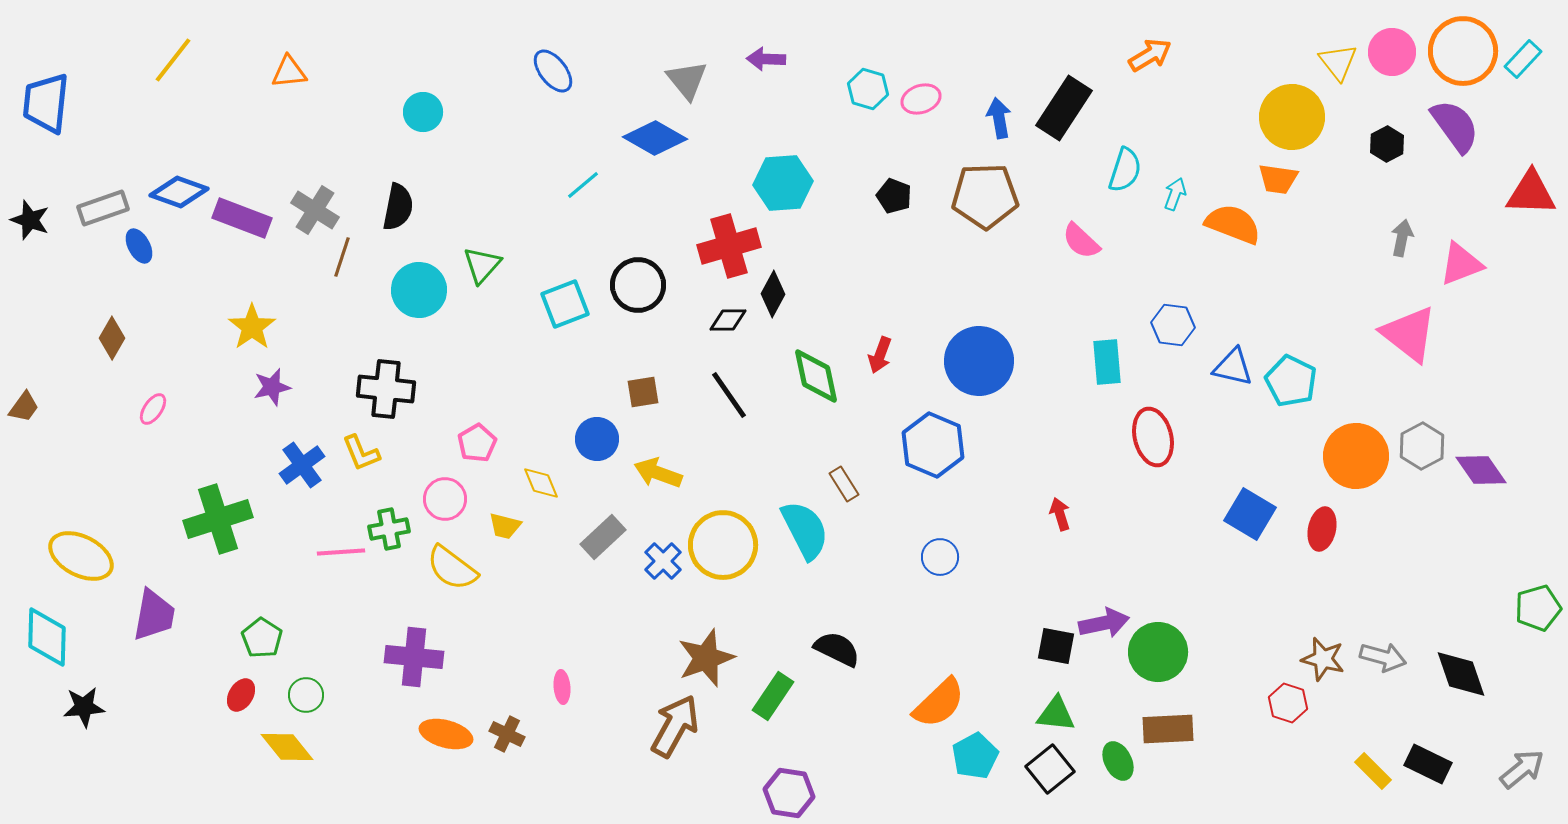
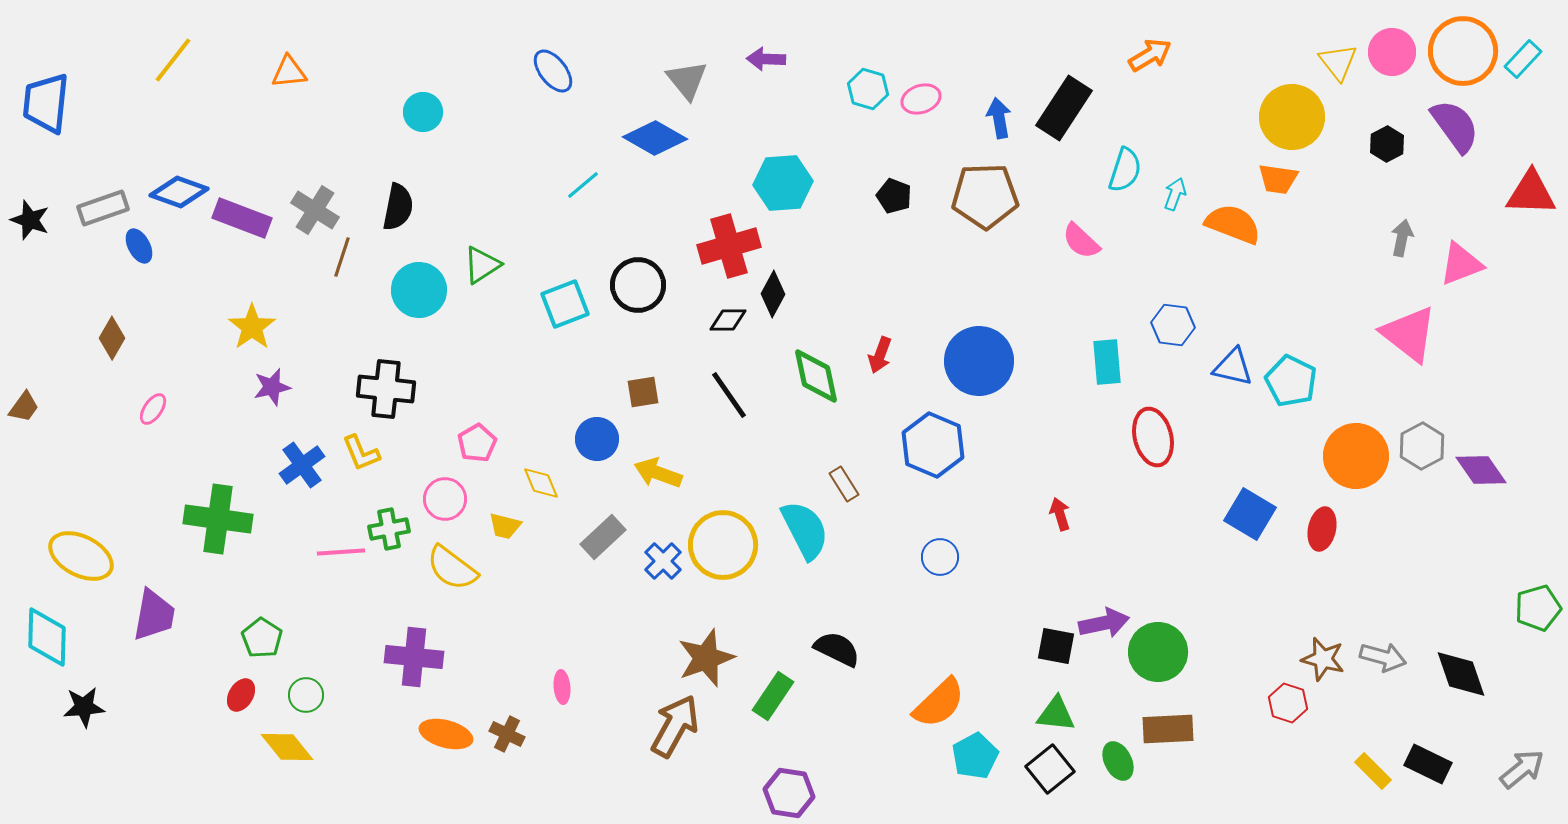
green triangle at (482, 265): rotated 15 degrees clockwise
green cross at (218, 519): rotated 26 degrees clockwise
